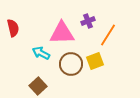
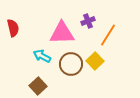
cyan arrow: moved 1 px right, 3 px down
yellow square: rotated 24 degrees counterclockwise
